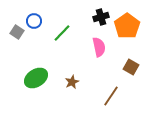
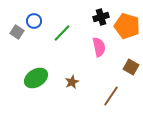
orange pentagon: rotated 20 degrees counterclockwise
